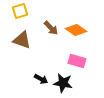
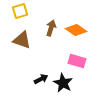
brown arrow: rotated 119 degrees counterclockwise
black arrow: rotated 56 degrees counterclockwise
black star: rotated 18 degrees clockwise
